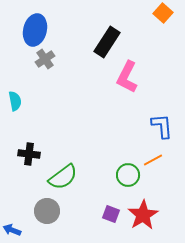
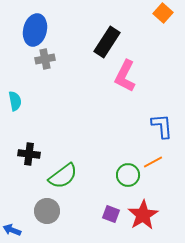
gray cross: rotated 24 degrees clockwise
pink L-shape: moved 2 px left, 1 px up
orange line: moved 2 px down
green semicircle: moved 1 px up
